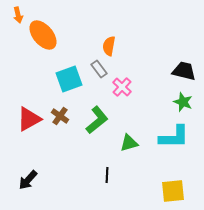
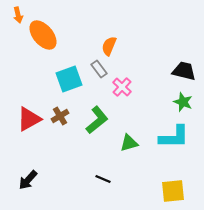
orange semicircle: rotated 12 degrees clockwise
brown cross: rotated 24 degrees clockwise
black line: moved 4 px left, 4 px down; rotated 70 degrees counterclockwise
